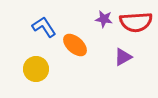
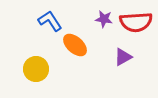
blue L-shape: moved 6 px right, 6 px up
